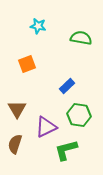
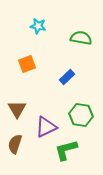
blue rectangle: moved 9 px up
green hexagon: moved 2 px right
